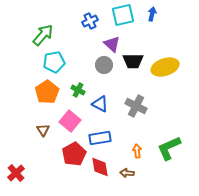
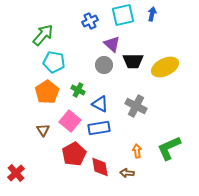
cyan pentagon: rotated 20 degrees clockwise
yellow ellipse: rotated 8 degrees counterclockwise
blue rectangle: moved 1 px left, 10 px up
